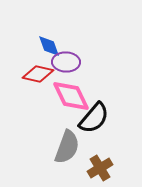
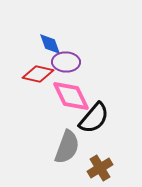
blue diamond: moved 1 px right, 2 px up
